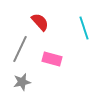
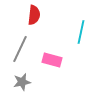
red semicircle: moved 6 px left, 7 px up; rotated 48 degrees clockwise
cyan line: moved 3 px left, 4 px down; rotated 30 degrees clockwise
pink rectangle: moved 1 px down
